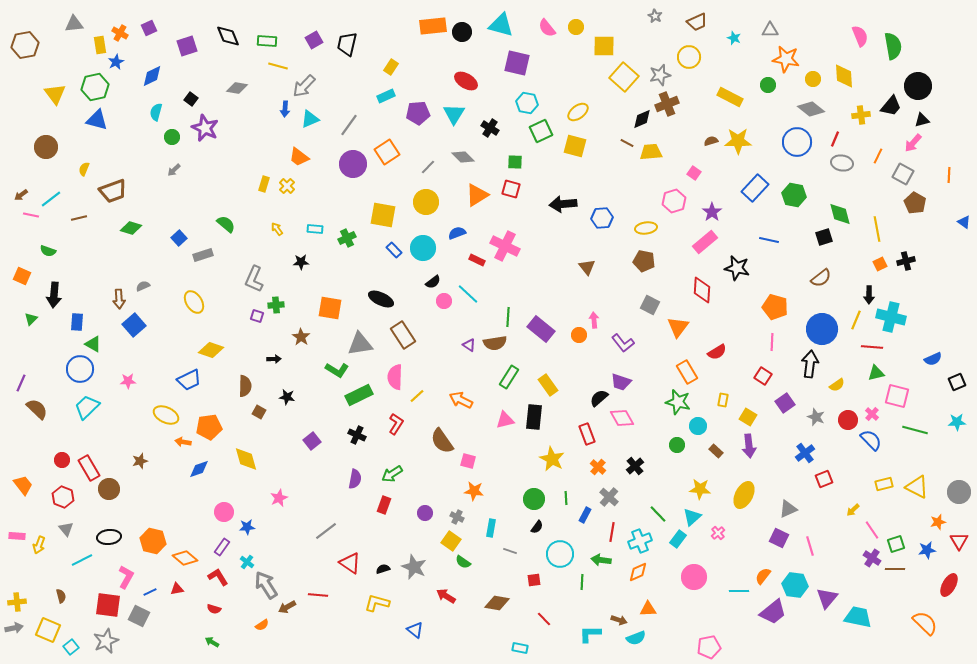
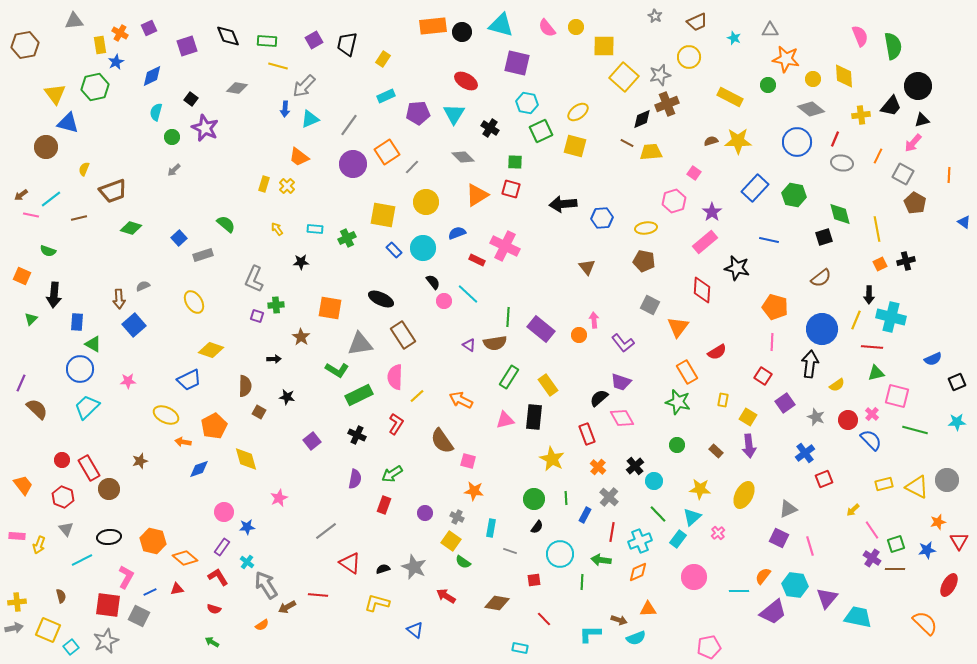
gray triangle at (74, 24): moved 3 px up
yellow rectangle at (391, 67): moved 8 px left, 8 px up
blue triangle at (97, 120): moved 29 px left, 3 px down
gray line at (428, 167): moved 16 px left
black semicircle at (433, 282): rotated 91 degrees counterclockwise
cyan circle at (698, 426): moved 44 px left, 55 px down
orange pentagon at (209, 427): moved 5 px right, 1 px up; rotated 20 degrees counterclockwise
gray circle at (959, 492): moved 12 px left, 12 px up
